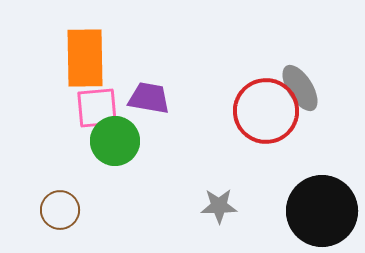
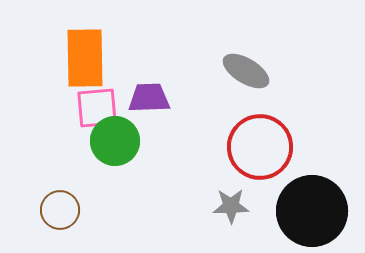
gray ellipse: moved 54 px left, 17 px up; rotated 27 degrees counterclockwise
purple trapezoid: rotated 12 degrees counterclockwise
red circle: moved 6 px left, 36 px down
gray star: moved 12 px right
black circle: moved 10 px left
